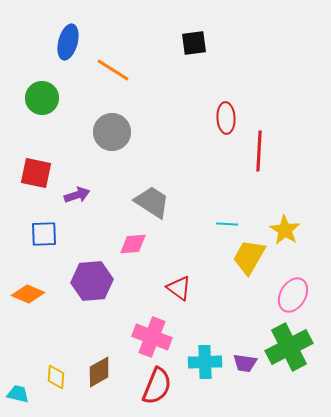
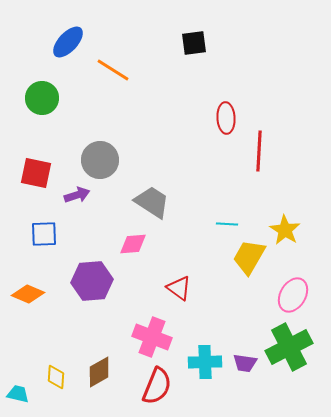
blue ellipse: rotated 28 degrees clockwise
gray circle: moved 12 px left, 28 px down
